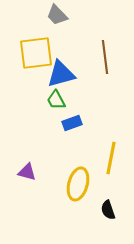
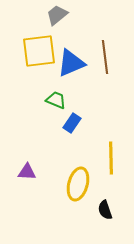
gray trapezoid: rotated 95 degrees clockwise
yellow square: moved 3 px right, 2 px up
blue triangle: moved 10 px right, 11 px up; rotated 8 degrees counterclockwise
green trapezoid: rotated 140 degrees clockwise
blue rectangle: rotated 36 degrees counterclockwise
yellow line: rotated 12 degrees counterclockwise
purple triangle: rotated 12 degrees counterclockwise
black semicircle: moved 3 px left
